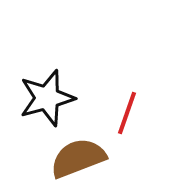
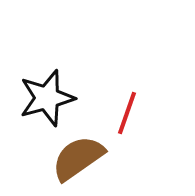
brown semicircle: rotated 14 degrees counterclockwise
